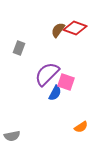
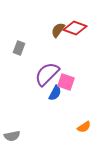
orange semicircle: moved 3 px right
